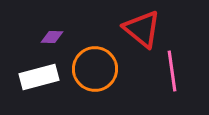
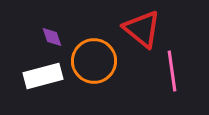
purple diamond: rotated 70 degrees clockwise
orange circle: moved 1 px left, 8 px up
white rectangle: moved 4 px right, 1 px up
